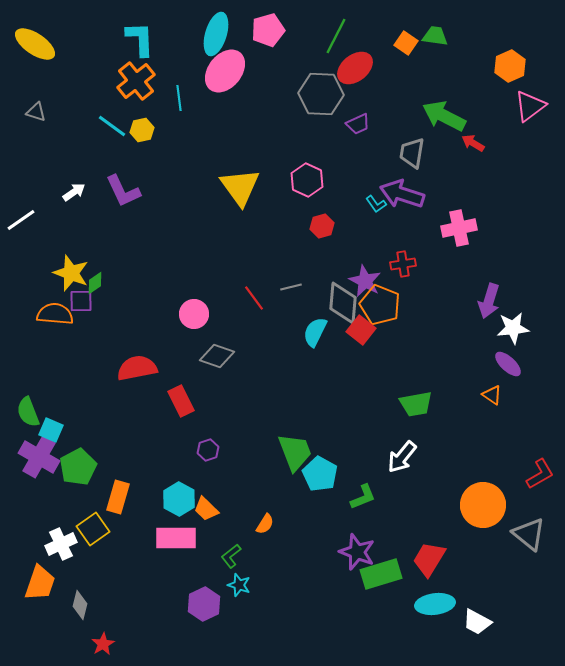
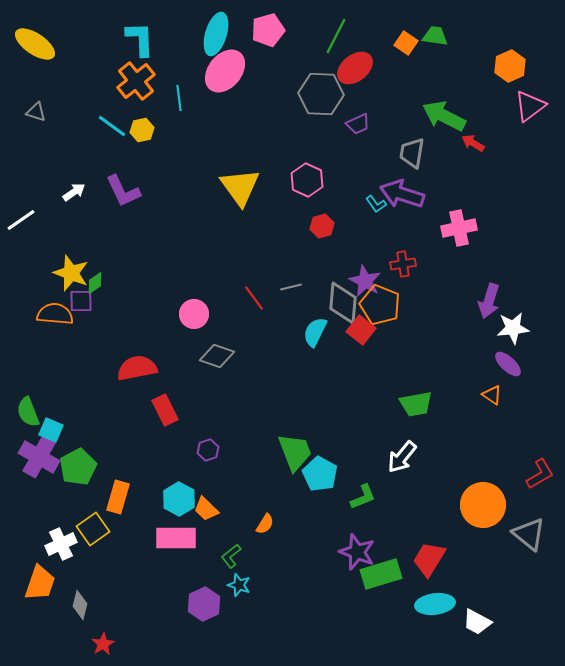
red rectangle at (181, 401): moved 16 px left, 9 px down
